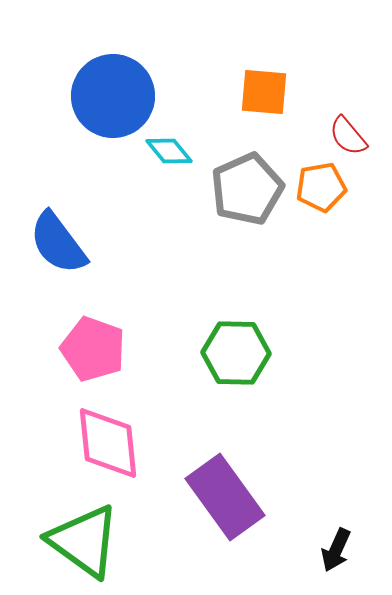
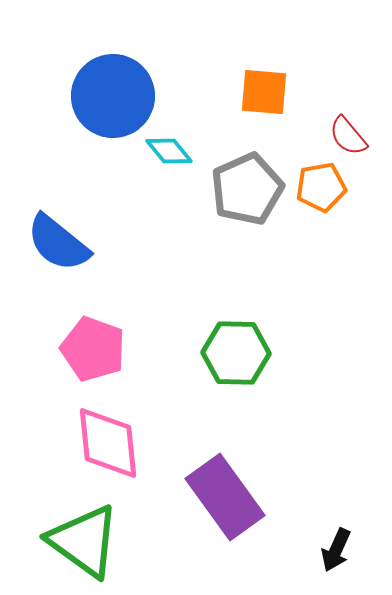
blue semicircle: rotated 14 degrees counterclockwise
